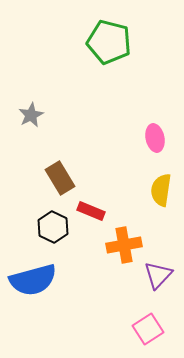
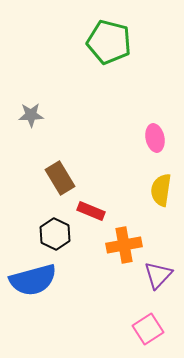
gray star: rotated 25 degrees clockwise
black hexagon: moved 2 px right, 7 px down
